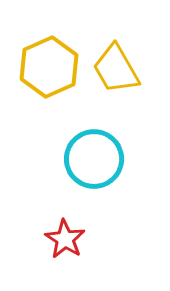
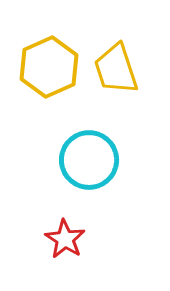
yellow trapezoid: rotated 12 degrees clockwise
cyan circle: moved 5 px left, 1 px down
